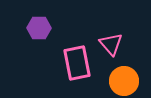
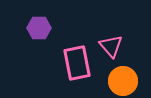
pink triangle: moved 2 px down
orange circle: moved 1 px left
